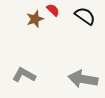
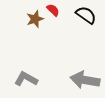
black semicircle: moved 1 px right, 1 px up
gray L-shape: moved 2 px right, 4 px down
gray arrow: moved 2 px right, 1 px down
